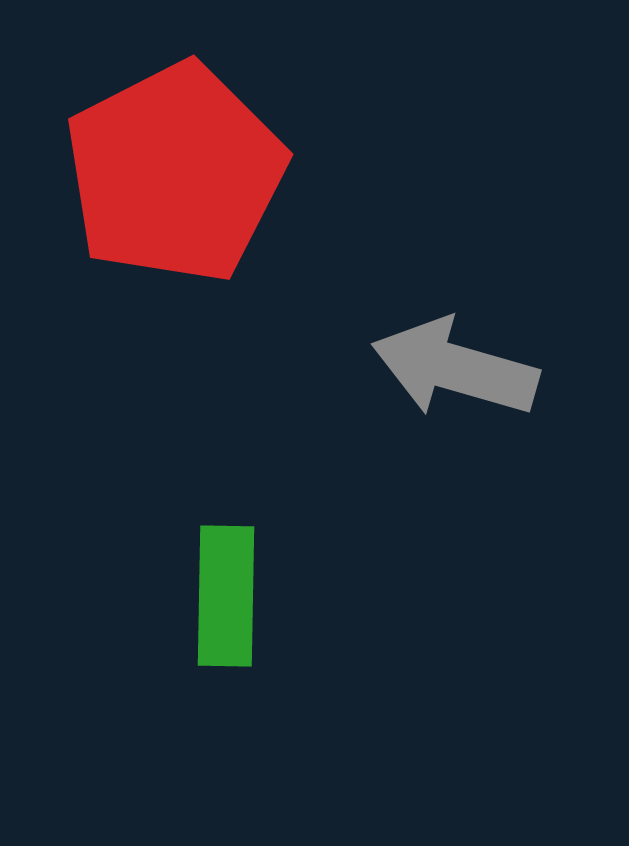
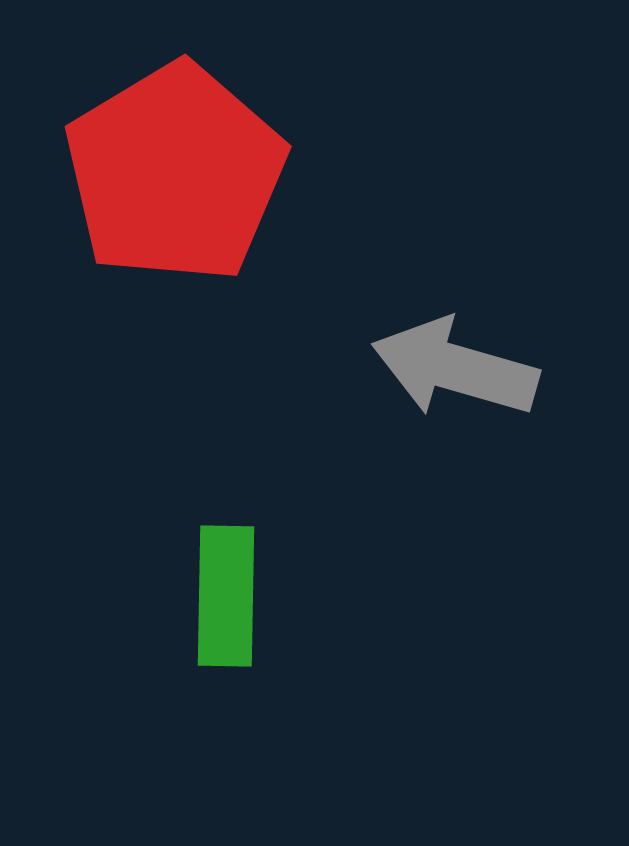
red pentagon: rotated 4 degrees counterclockwise
